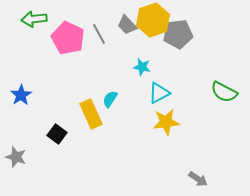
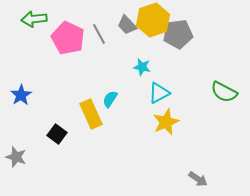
yellow star: rotated 16 degrees counterclockwise
